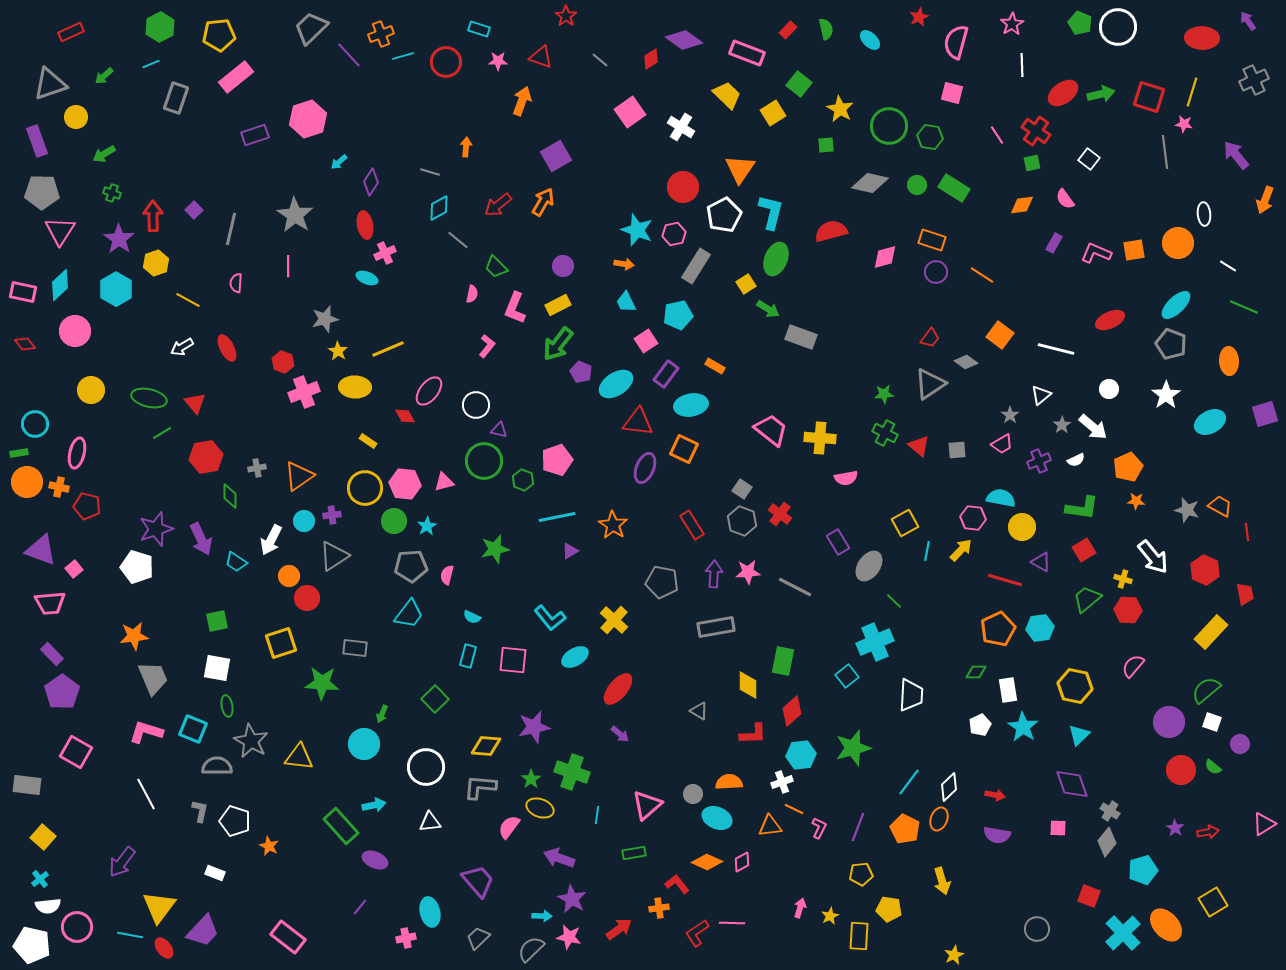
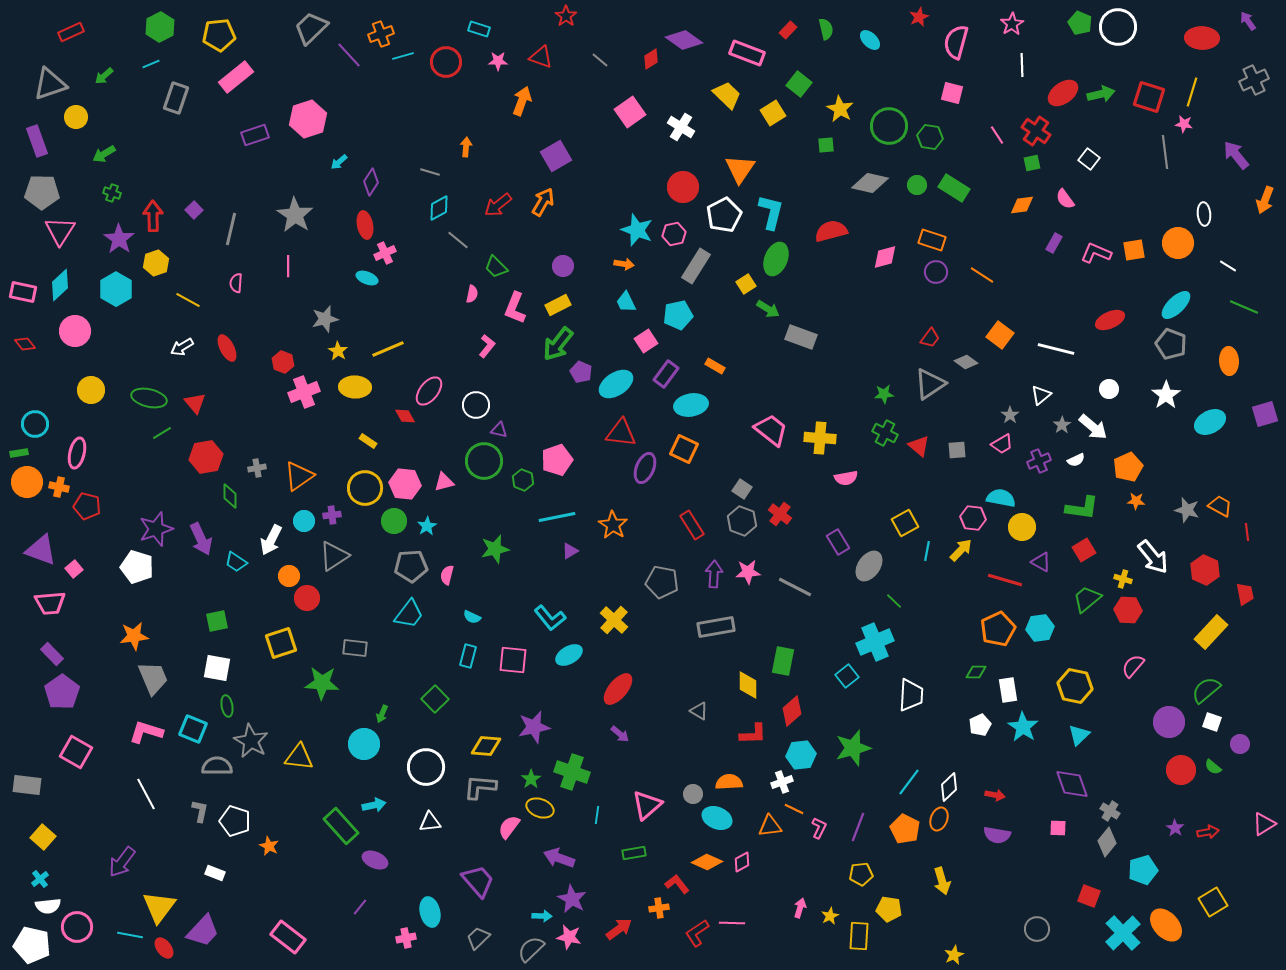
red triangle at (638, 422): moved 17 px left, 11 px down
cyan ellipse at (575, 657): moved 6 px left, 2 px up
